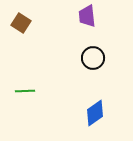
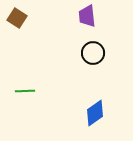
brown square: moved 4 px left, 5 px up
black circle: moved 5 px up
